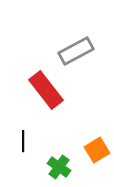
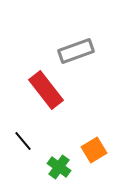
gray rectangle: rotated 8 degrees clockwise
black line: rotated 40 degrees counterclockwise
orange square: moved 3 px left
